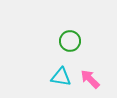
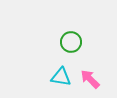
green circle: moved 1 px right, 1 px down
